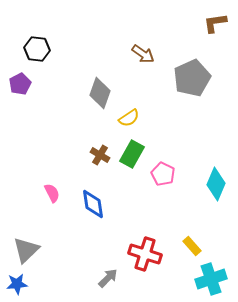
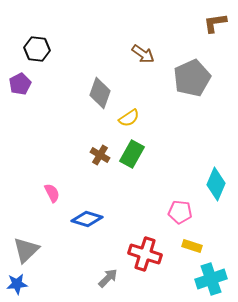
pink pentagon: moved 17 px right, 38 px down; rotated 20 degrees counterclockwise
blue diamond: moved 6 px left, 15 px down; rotated 64 degrees counterclockwise
yellow rectangle: rotated 30 degrees counterclockwise
